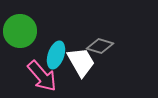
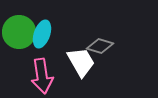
green circle: moved 1 px left, 1 px down
cyan ellipse: moved 14 px left, 21 px up
pink arrow: rotated 32 degrees clockwise
